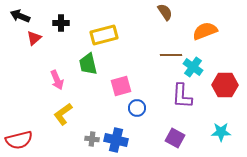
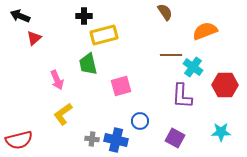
black cross: moved 23 px right, 7 px up
blue circle: moved 3 px right, 13 px down
